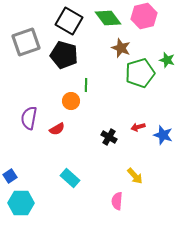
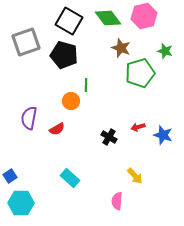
green star: moved 2 px left, 9 px up
